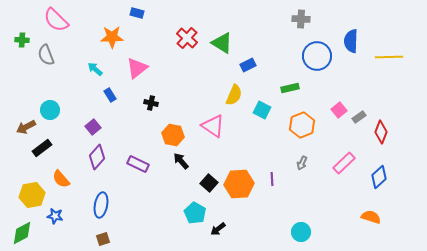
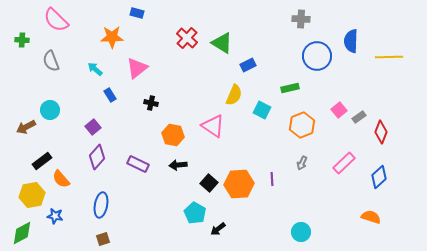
gray semicircle at (46, 55): moved 5 px right, 6 px down
black rectangle at (42, 148): moved 13 px down
black arrow at (181, 161): moved 3 px left, 4 px down; rotated 54 degrees counterclockwise
